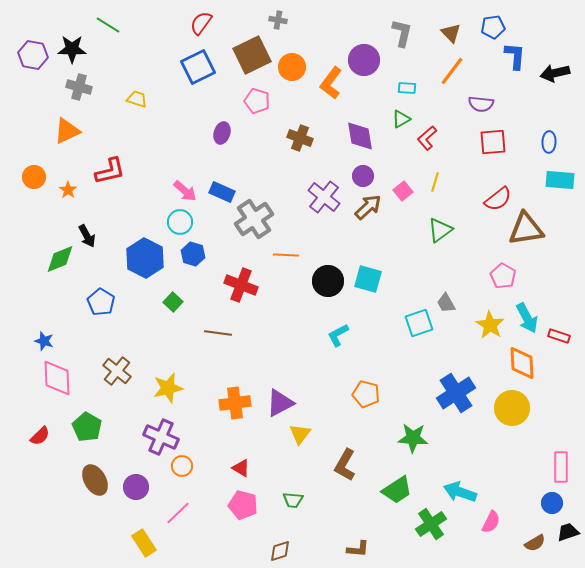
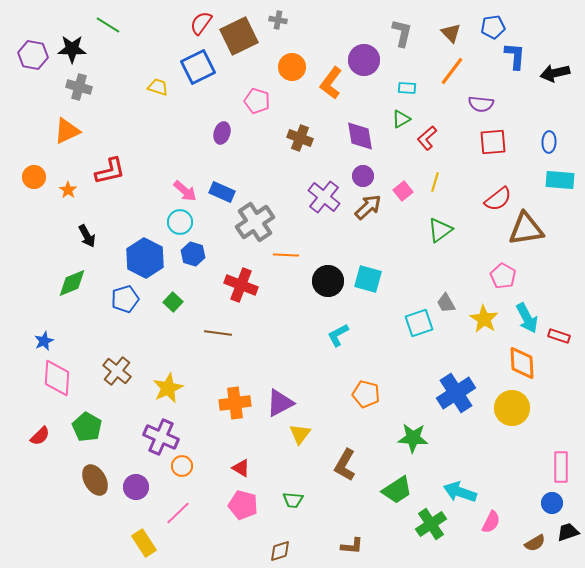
brown square at (252, 55): moved 13 px left, 19 px up
yellow trapezoid at (137, 99): moved 21 px right, 12 px up
gray cross at (254, 219): moved 1 px right, 3 px down
green diamond at (60, 259): moved 12 px right, 24 px down
blue pentagon at (101, 302): moved 24 px right, 3 px up; rotated 24 degrees clockwise
yellow star at (490, 325): moved 6 px left, 6 px up
blue star at (44, 341): rotated 30 degrees clockwise
pink diamond at (57, 378): rotated 6 degrees clockwise
yellow star at (168, 388): rotated 12 degrees counterclockwise
brown L-shape at (358, 549): moved 6 px left, 3 px up
